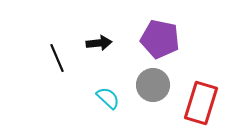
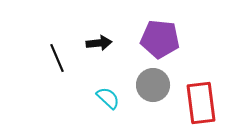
purple pentagon: rotated 6 degrees counterclockwise
red rectangle: rotated 24 degrees counterclockwise
